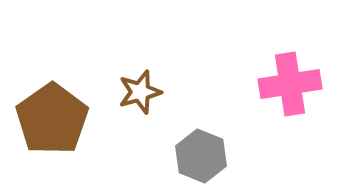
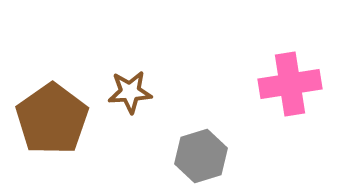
brown star: moved 10 px left; rotated 12 degrees clockwise
gray hexagon: rotated 21 degrees clockwise
